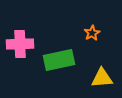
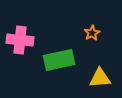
pink cross: moved 4 px up; rotated 8 degrees clockwise
yellow triangle: moved 2 px left
